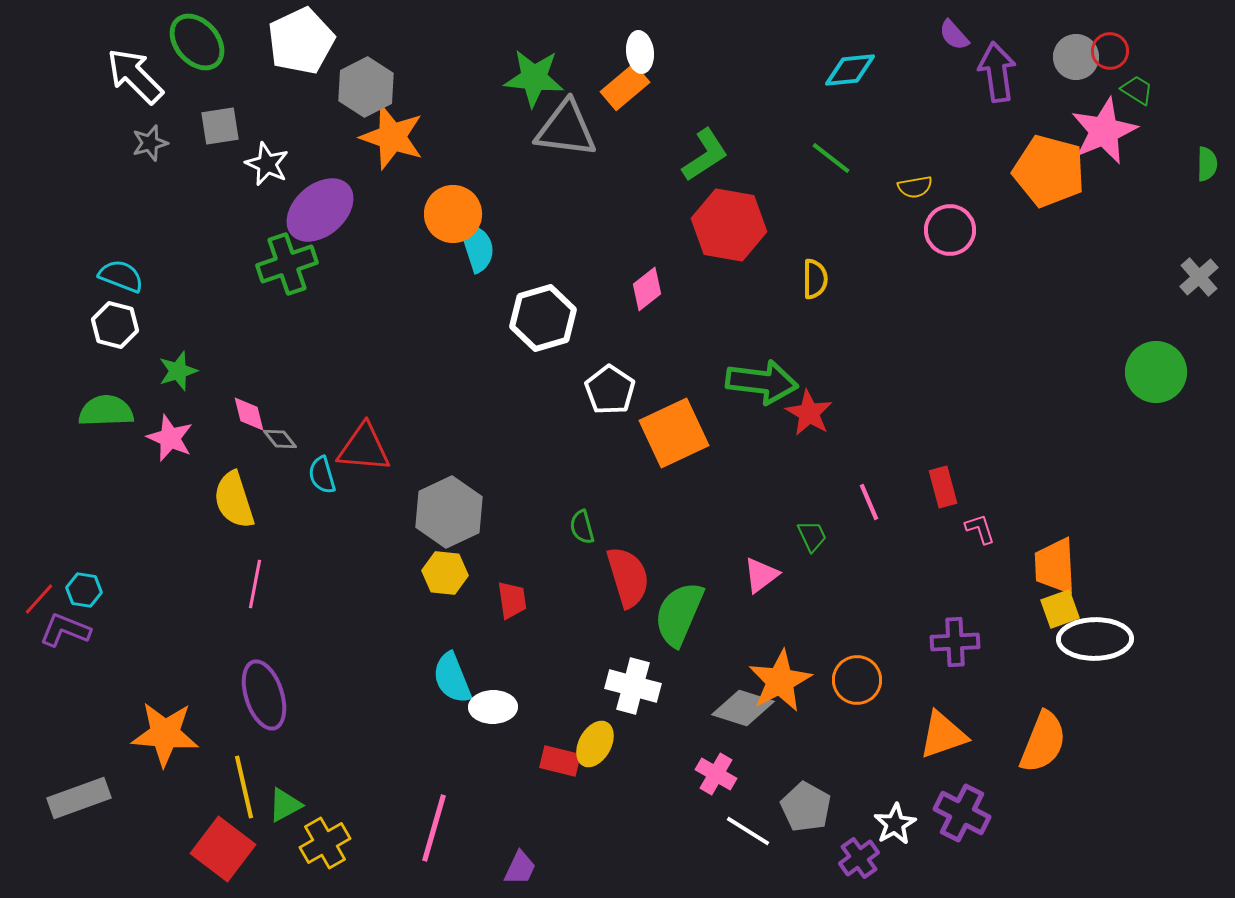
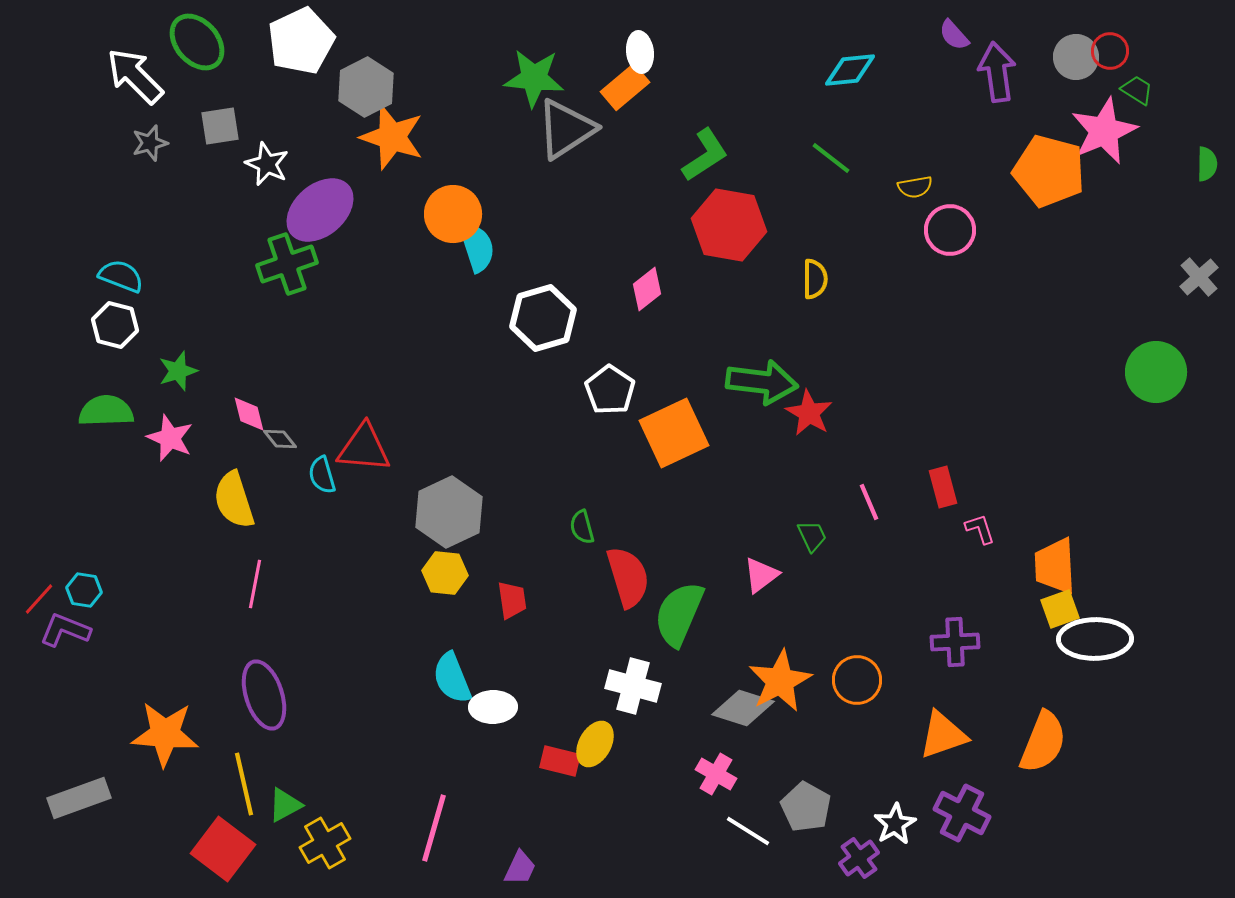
gray triangle at (566, 129): rotated 40 degrees counterclockwise
yellow line at (244, 787): moved 3 px up
